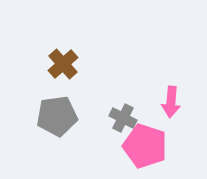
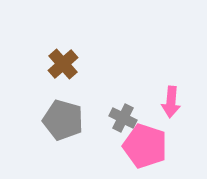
gray pentagon: moved 6 px right, 4 px down; rotated 24 degrees clockwise
